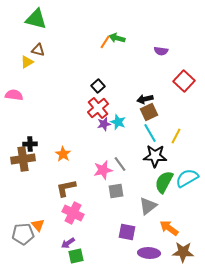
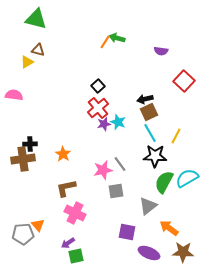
pink cross: moved 2 px right
purple ellipse: rotated 20 degrees clockwise
